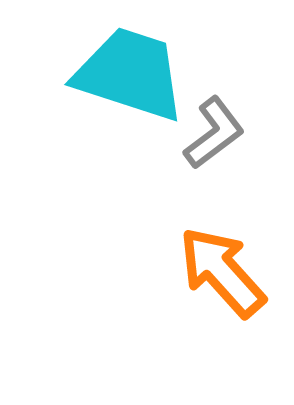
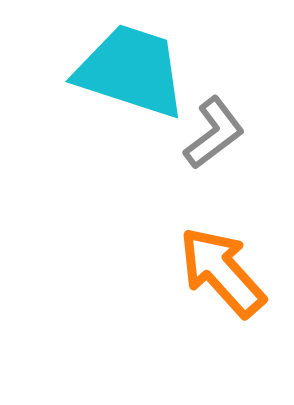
cyan trapezoid: moved 1 px right, 3 px up
